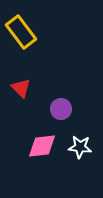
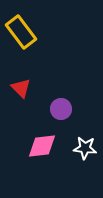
white star: moved 5 px right, 1 px down
